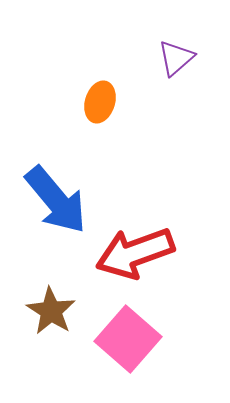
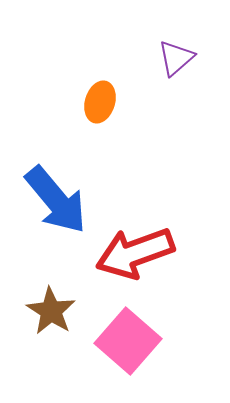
pink square: moved 2 px down
